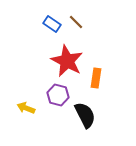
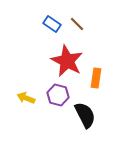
brown line: moved 1 px right, 2 px down
yellow arrow: moved 10 px up
